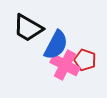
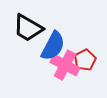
blue semicircle: moved 3 px left, 1 px down
red pentagon: rotated 25 degrees clockwise
